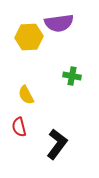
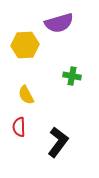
purple semicircle: rotated 8 degrees counterclockwise
yellow hexagon: moved 4 px left, 8 px down
red semicircle: rotated 12 degrees clockwise
black L-shape: moved 1 px right, 2 px up
